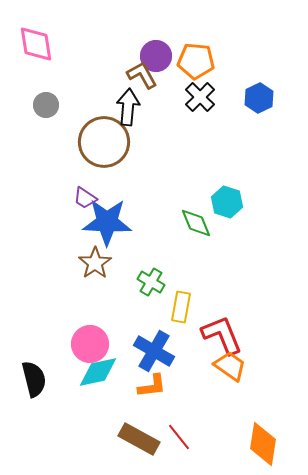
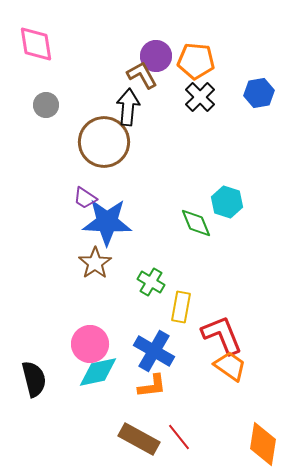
blue hexagon: moved 5 px up; rotated 16 degrees clockwise
